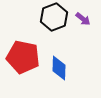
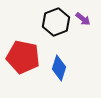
black hexagon: moved 2 px right, 5 px down
blue diamond: rotated 15 degrees clockwise
